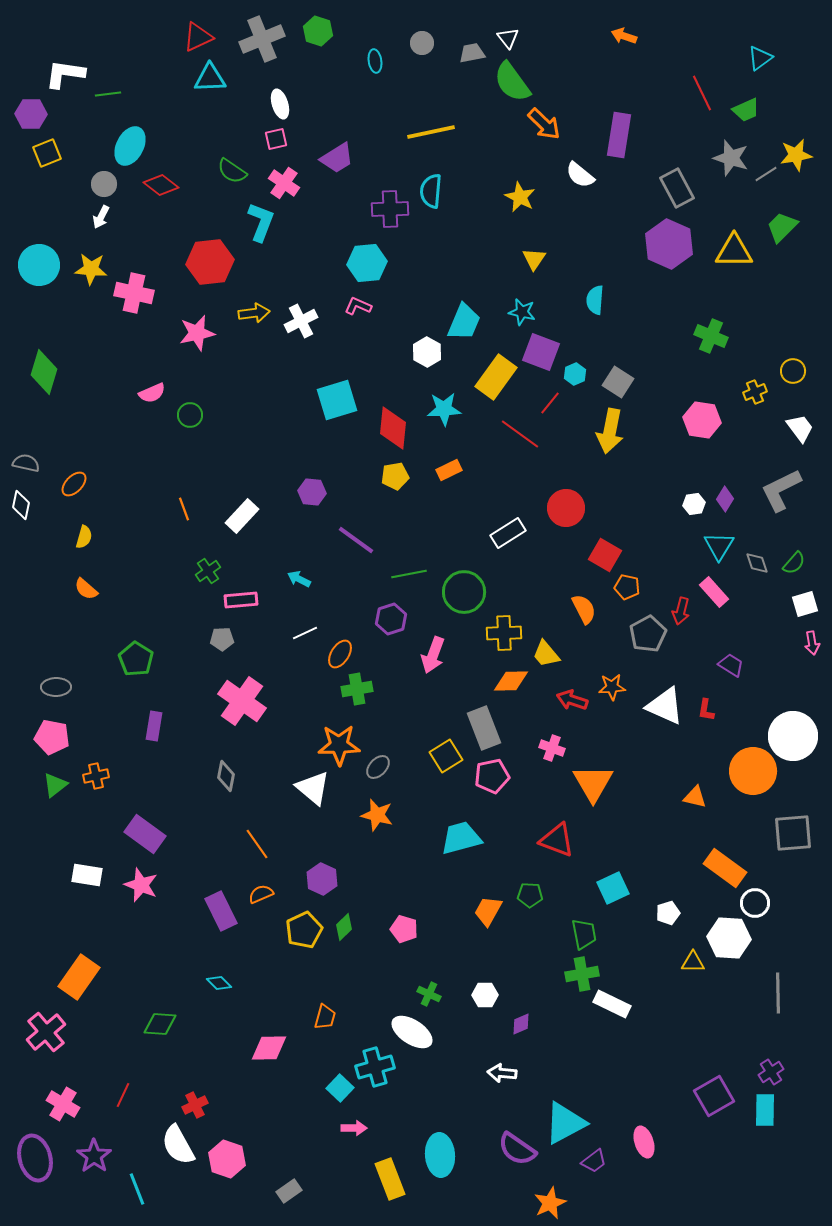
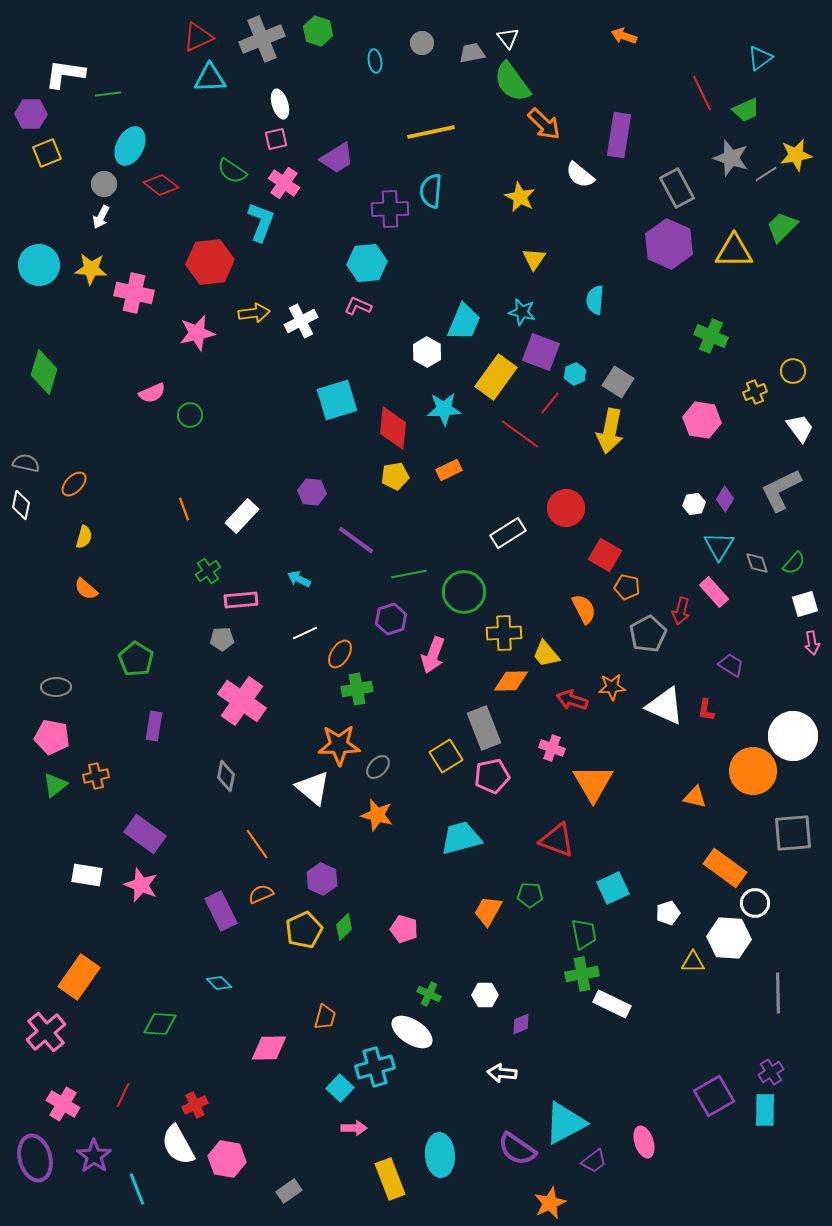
pink hexagon at (227, 1159): rotated 9 degrees counterclockwise
